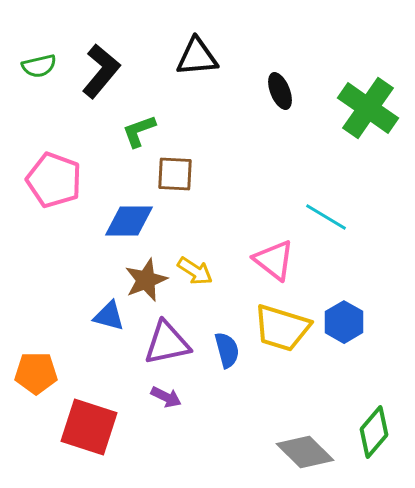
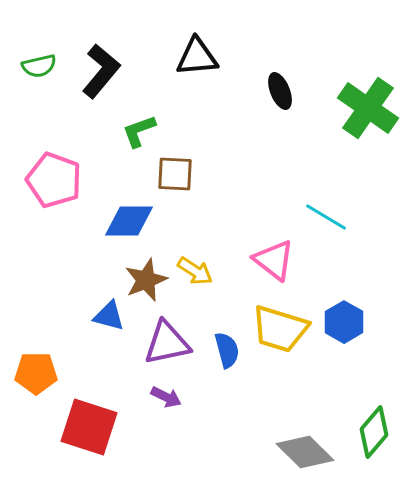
yellow trapezoid: moved 2 px left, 1 px down
